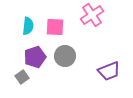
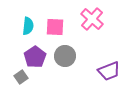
pink cross: moved 4 px down; rotated 15 degrees counterclockwise
purple pentagon: rotated 15 degrees counterclockwise
gray square: moved 1 px left
